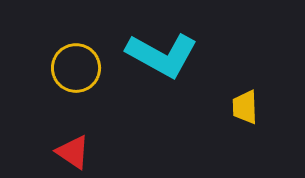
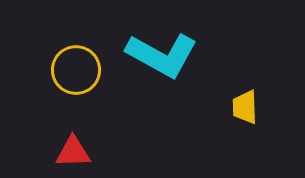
yellow circle: moved 2 px down
red triangle: rotated 36 degrees counterclockwise
